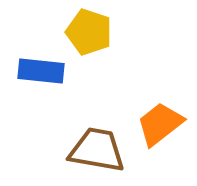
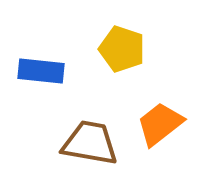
yellow pentagon: moved 33 px right, 17 px down
brown trapezoid: moved 7 px left, 7 px up
